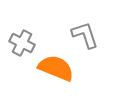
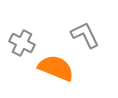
gray L-shape: rotated 8 degrees counterclockwise
